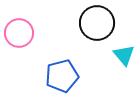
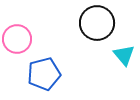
pink circle: moved 2 px left, 6 px down
blue pentagon: moved 18 px left, 2 px up
